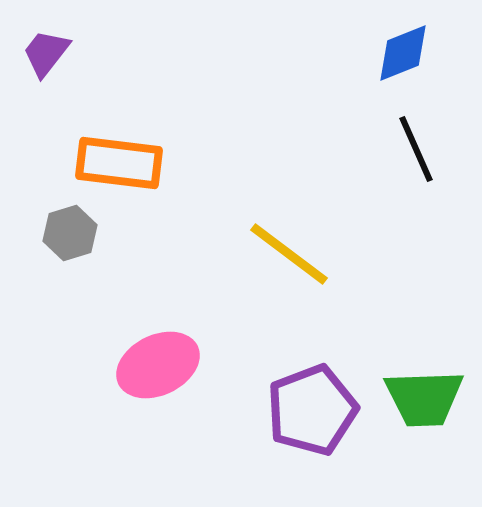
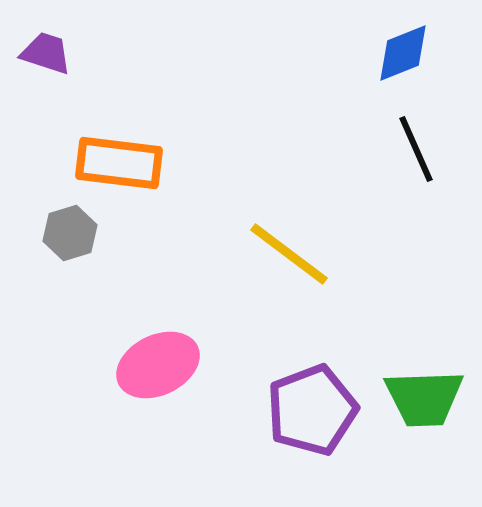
purple trapezoid: rotated 70 degrees clockwise
